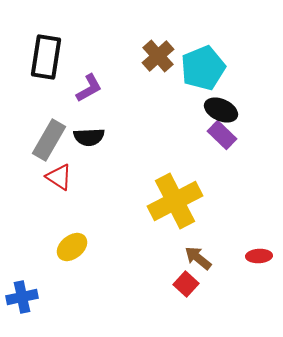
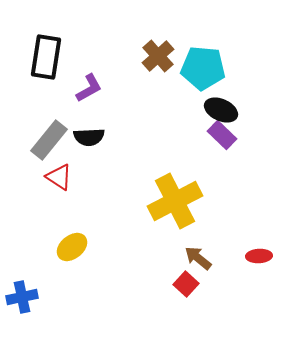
cyan pentagon: rotated 27 degrees clockwise
gray rectangle: rotated 9 degrees clockwise
